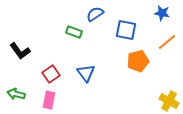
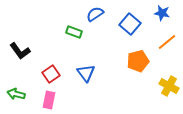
blue square: moved 4 px right, 6 px up; rotated 30 degrees clockwise
yellow cross: moved 15 px up
